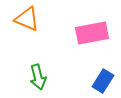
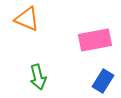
pink rectangle: moved 3 px right, 7 px down
